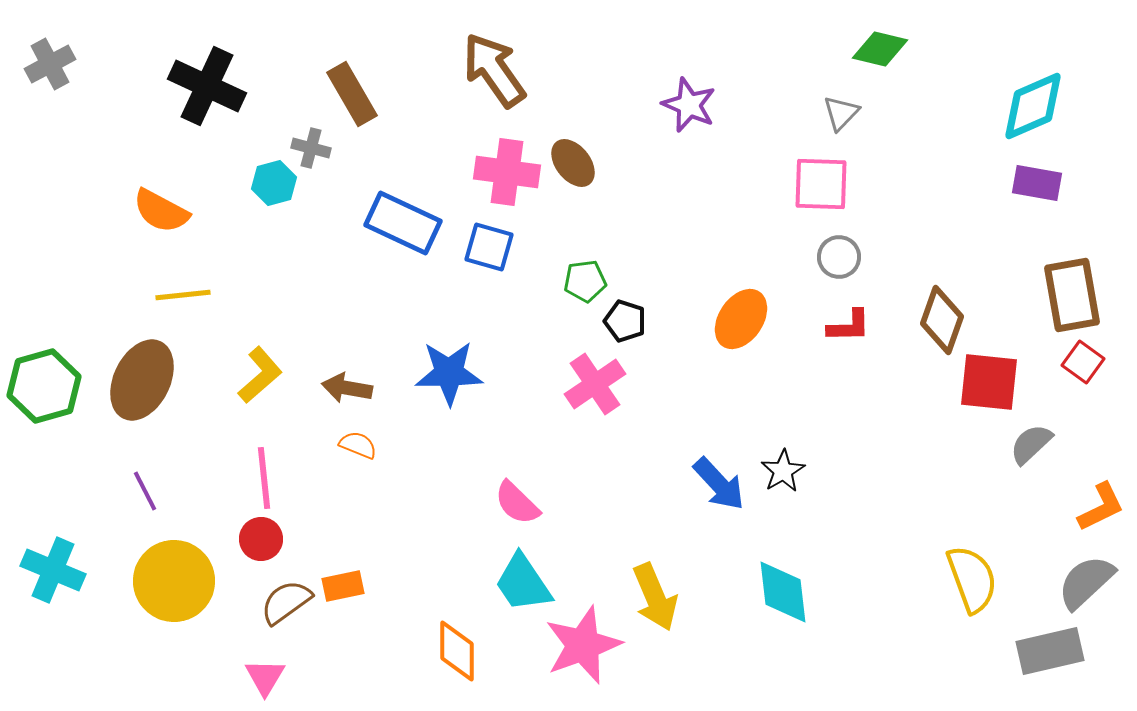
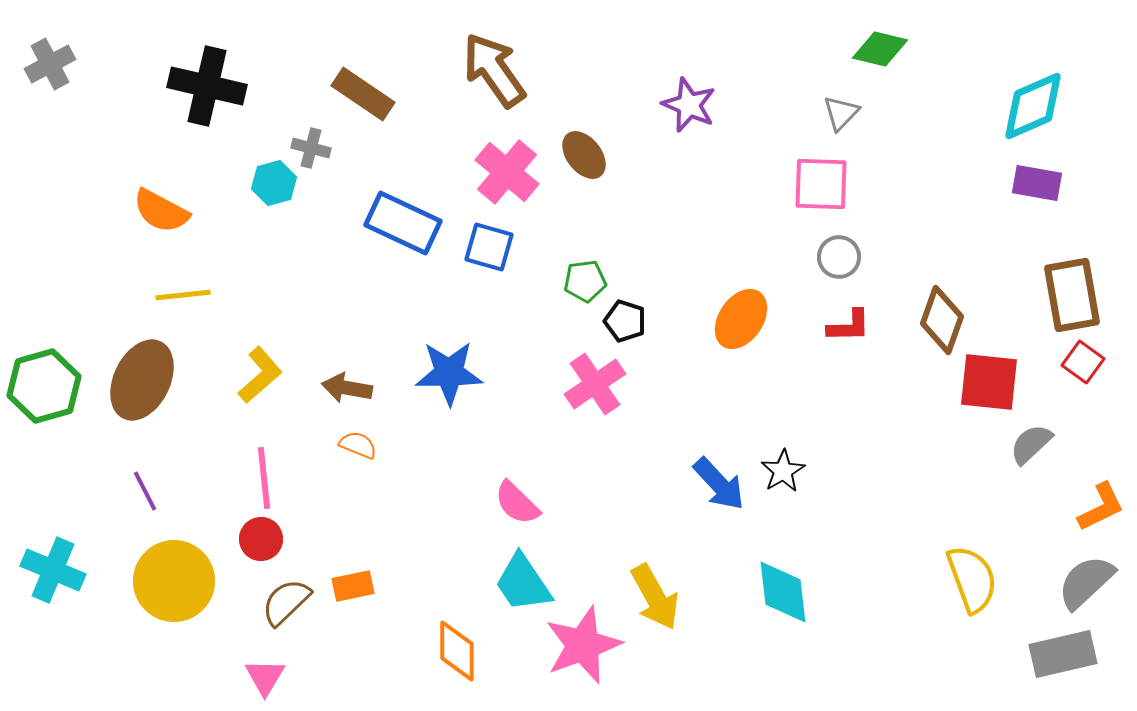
black cross at (207, 86): rotated 12 degrees counterclockwise
brown rectangle at (352, 94): moved 11 px right; rotated 26 degrees counterclockwise
brown ellipse at (573, 163): moved 11 px right, 8 px up
pink cross at (507, 172): rotated 32 degrees clockwise
orange rectangle at (343, 586): moved 10 px right
yellow arrow at (655, 597): rotated 6 degrees counterclockwise
brown semicircle at (286, 602): rotated 8 degrees counterclockwise
gray rectangle at (1050, 651): moved 13 px right, 3 px down
